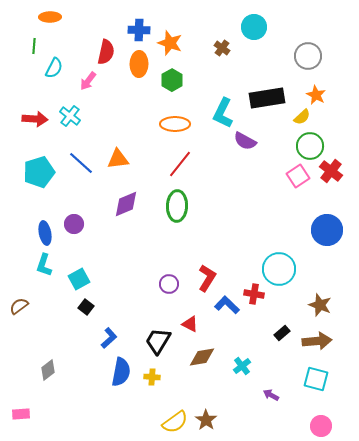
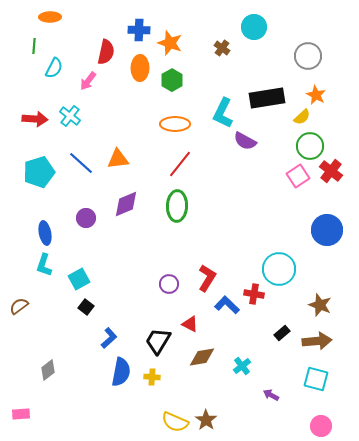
orange ellipse at (139, 64): moved 1 px right, 4 px down
purple circle at (74, 224): moved 12 px right, 6 px up
yellow semicircle at (175, 422): rotated 60 degrees clockwise
